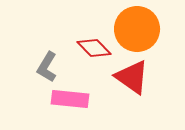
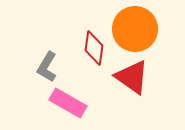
orange circle: moved 2 px left
red diamond: rotated 52 degrees clockwise
pink rectangle: moved 2 px left, 4 px down; rotated 24 degrees clockwise
